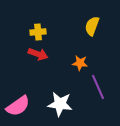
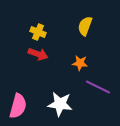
yellow semicircle: moved 7 px left
yellow cross: rotated 28 degrees clockwise
purple line: rotated 40 degrees counterclockwise
pink semicircle: rotated 40 degrees counterclockwise
